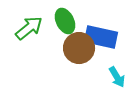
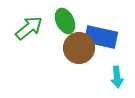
cyan arrow: rotated 25 degrees clockwise
